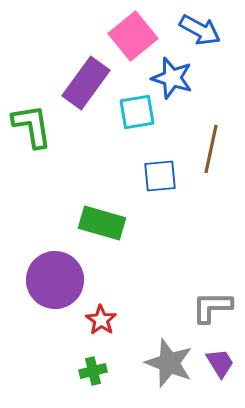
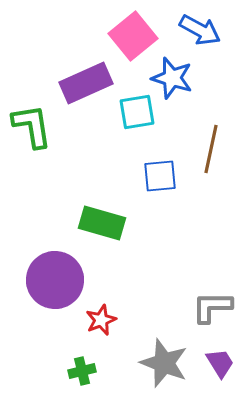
purple rectangle: rotated 30 degrees clockwise
red star: rotated 16 degrees clockwise
gray star: moved 5 px left
green cross: moved 11 px left
